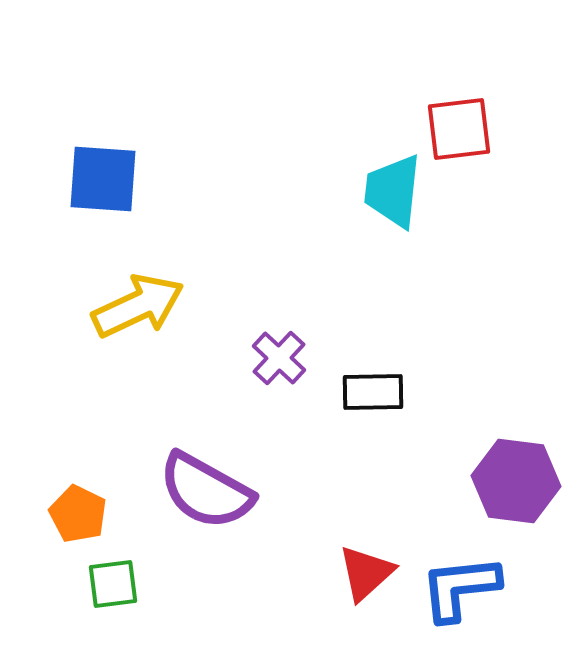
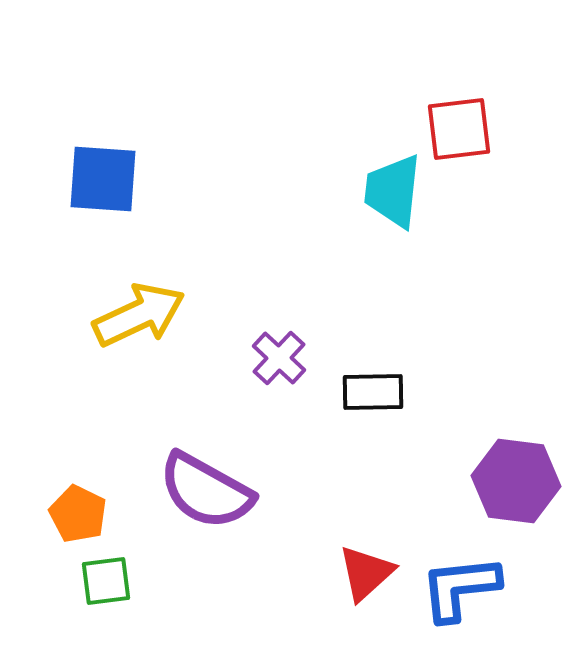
yellow arrow: moved 1 px right, 9 px down
green square: moved 7 px left, 3 px up
